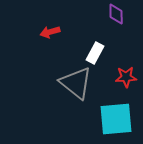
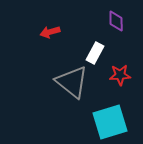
purple diamond: moved 7 px down
red star: moved 6 px left, 2 px up
gray triangle: moved 4 px left, 1 px up
cyan square: moved 6 px left, 3 px down; rotated 12 degrees counterclockwise
